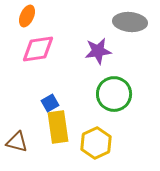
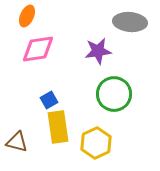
blue square: moved 1 px left, 3 px up
